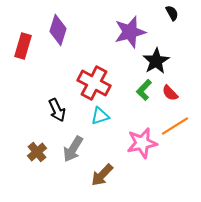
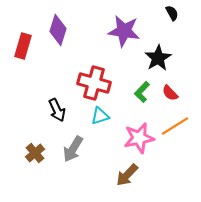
purple star: moved 6 px left, 1 px up; rotated 24 degrees clockwise
black star: moved 2 px right, 3 px up
red cross: rotated 12 degrees counterclockwise
green L-shape: moved 2 px left, 2 px down
pink star: moved 3 px left, 5 px up
brown cross: moved 2 px left, 1 px down
brown arrow: moved 25 px right
